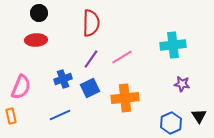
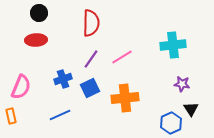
black triangle: moved 8 px left, 7 px up
